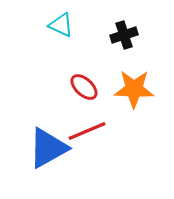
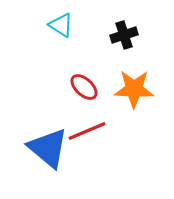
cyan triangle: rotated 8 degrees clockwise
blue triangle: rotated 51 degrees counterclockwise
